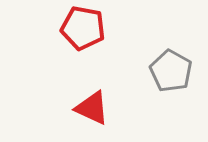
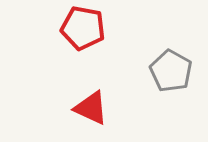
red triangle: moved 1 px left
